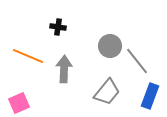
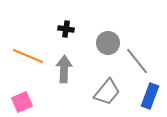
black cross: moved 8 px right, 2 px down
gray circle: moved 2 px left, 3 px up
pink square: moved 3 px right, 1 px up
